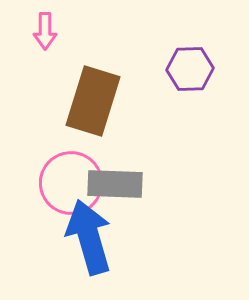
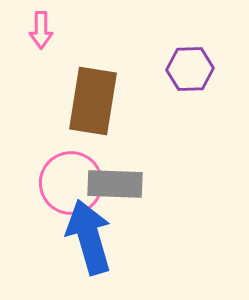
pink arrow: moved 4 px left, 1 px up
brown rectangle: rotated 8 degrees counterclockwise
